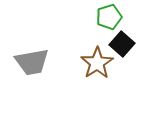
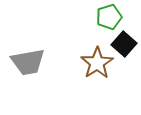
black square: moved 2 px right
gray trapezoid: moved 4 px left
